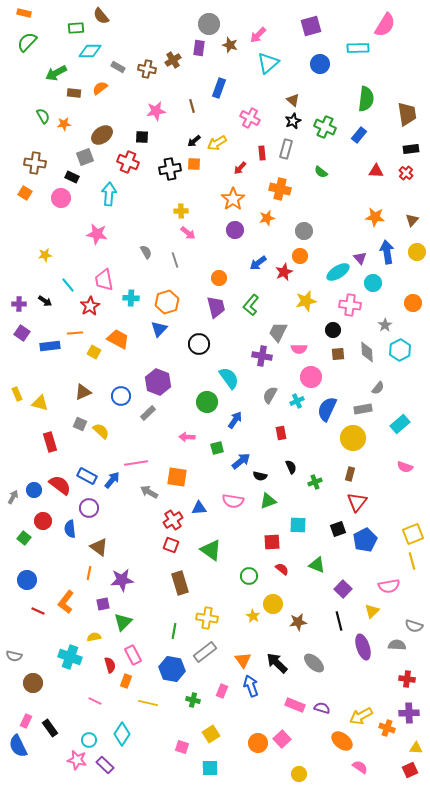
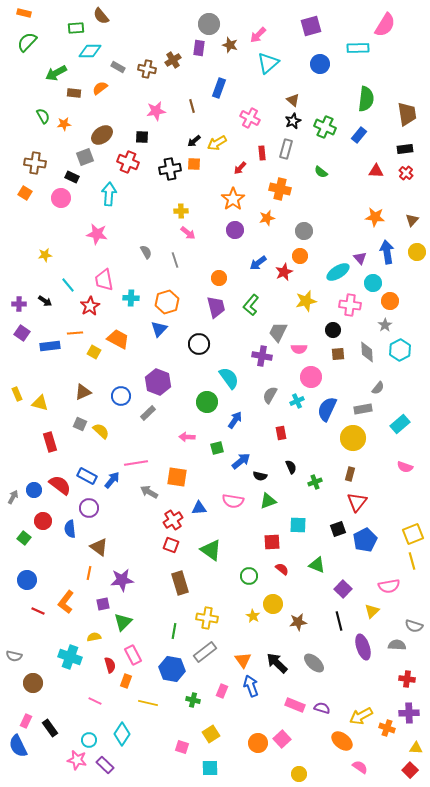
black rectangle at (411, 149): moved 6 px left
orange circle at (413, 303): moved 23 px left, 2 px up
red square at (410, 770): rotated 21 degrees counterclockwise
